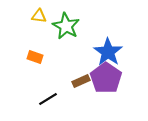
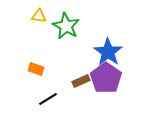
orange rectangle: moved 1 px right, 12 px down
